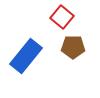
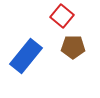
red square: moved 1 px up
